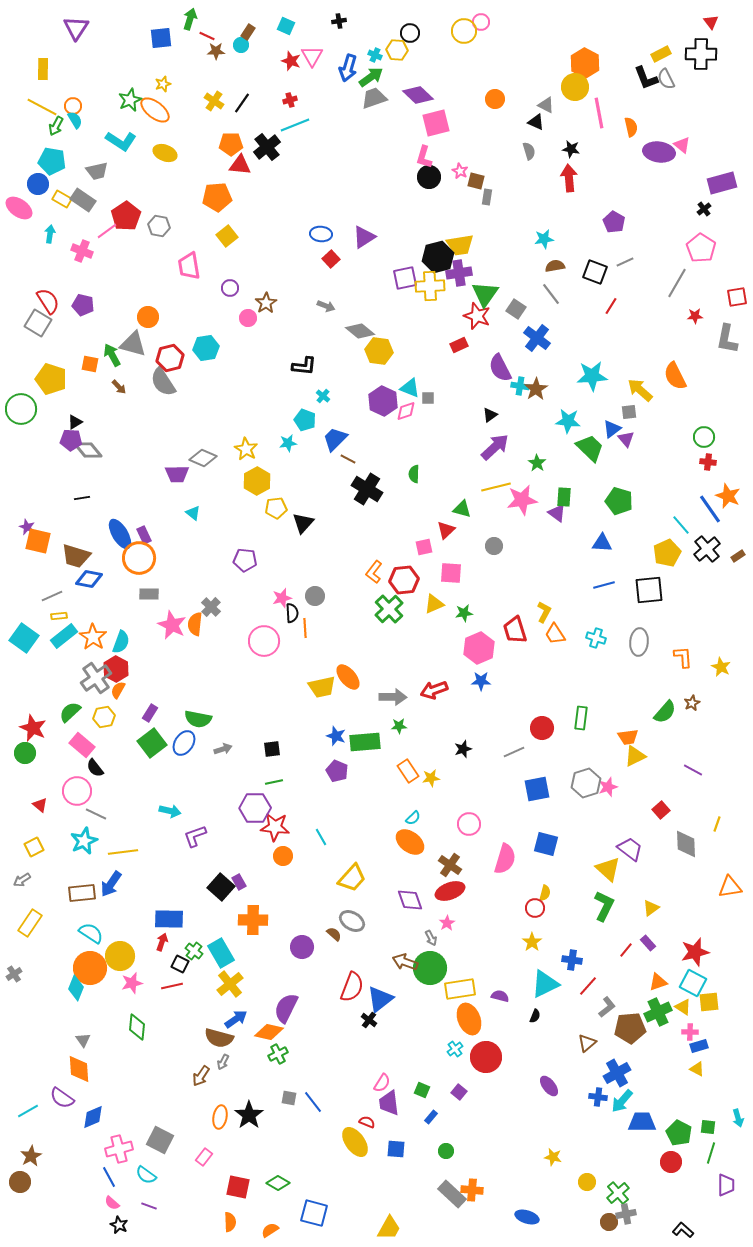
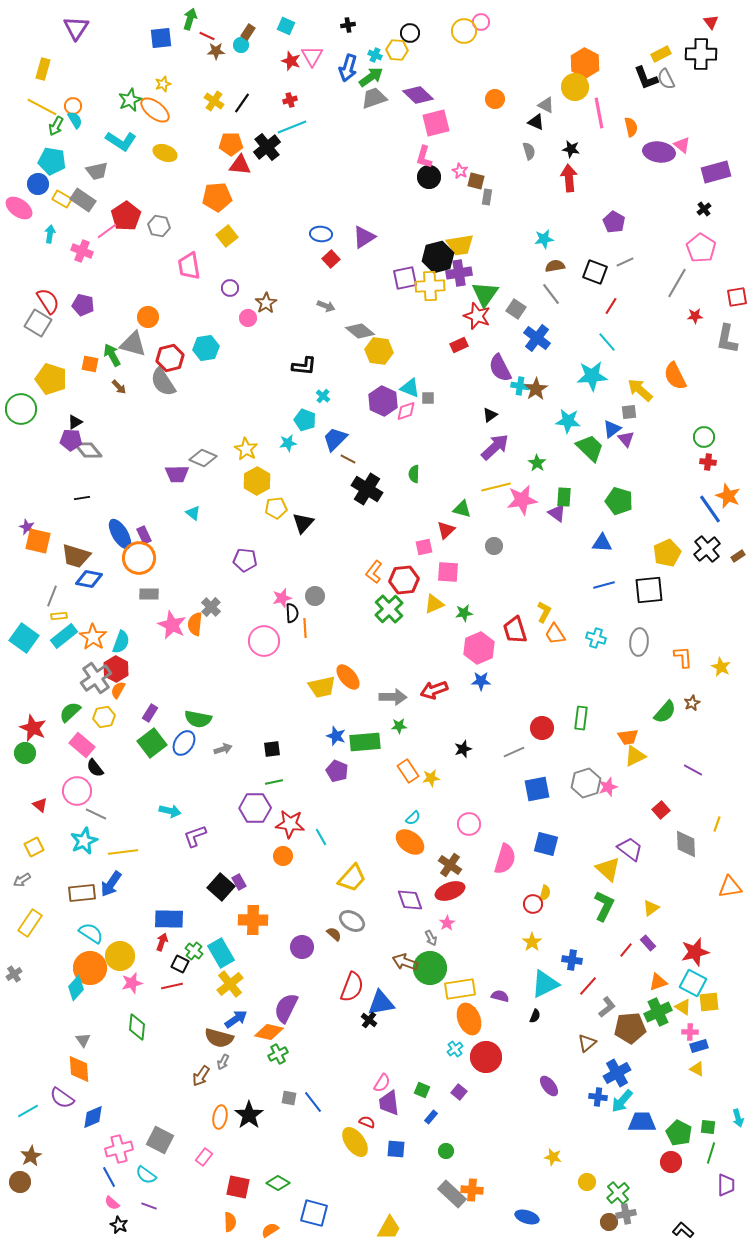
black cross at (339, 21): moved 9 px right, 4 px down
yellow rectangle at (43, 69): rotated 15 degrees clockwise
cyan line at (295, 125): moved 3 px left, 2 px down
purple rectangle at (722, 183): moved 6 px left, 11 px up
cyan line at (681, 525): moved 74 px left, 183 px up
pink square at (451, 573): moved 3 px left, 1 px up
gray line at (52, 596): rotated 45 degrees counterclockwise
red star at (275, 827): moved 15 px right, 3 px up
red circle at (535, 908): moved 2 px left, 4 px up
cyan diamond at (76, 988): rotated 20 degrees clockwise
blue triangle at (380, 999): moved 1 px right, 4 px down; rotated 28 degrees clockwise
